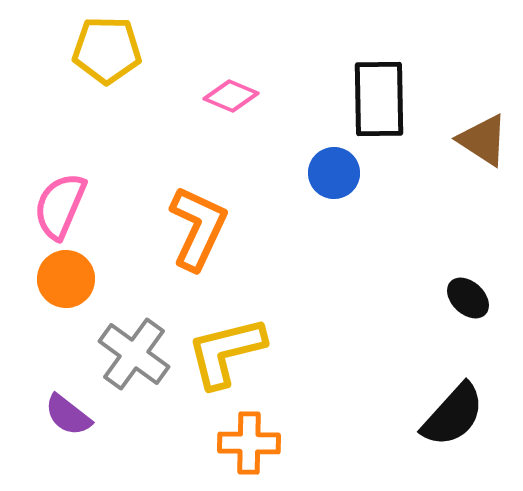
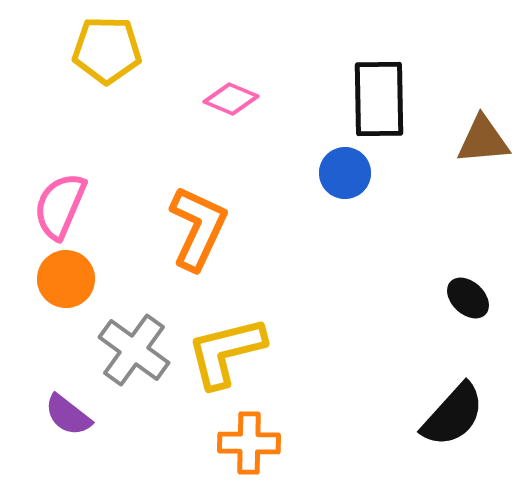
pink diamond: moved 3 px down
brown triangle: rotated 38 degrees counterclockwise
blue circle: moved 11 px right
gray cross: moved 4 px up
